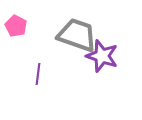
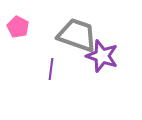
pink pentagon: moved 2 px right, 1 px down
purple line: moved 13 px right, 5 px up
